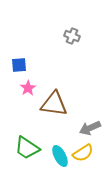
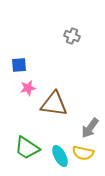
pink star: rotated 21 degrees clockwise
gray arrow: rotated 30 degrees counterclockwise
yellow semicircle: rotated 45 degrees clockwise
